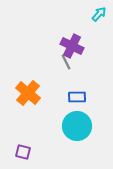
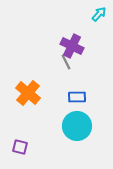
purple square: moved 3 px left, 5 px up
